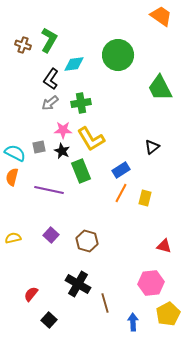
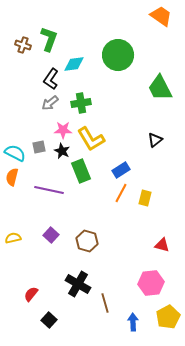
green L-shape: moved 1 px up; rotated 10 degrees counterclockwise
black triangle: moved 3 px right, 7 px up
red triangle: moved 2 px left, 1 px up
yellow pentagon: moved 3 px down
